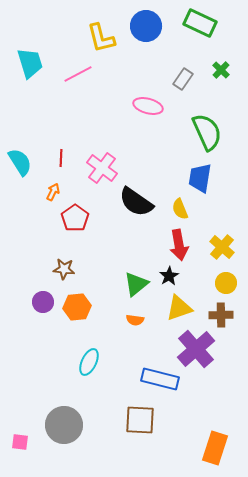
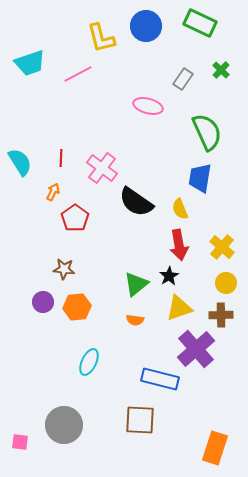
cyan trapezoid: rotated 88 degrees clockwise
